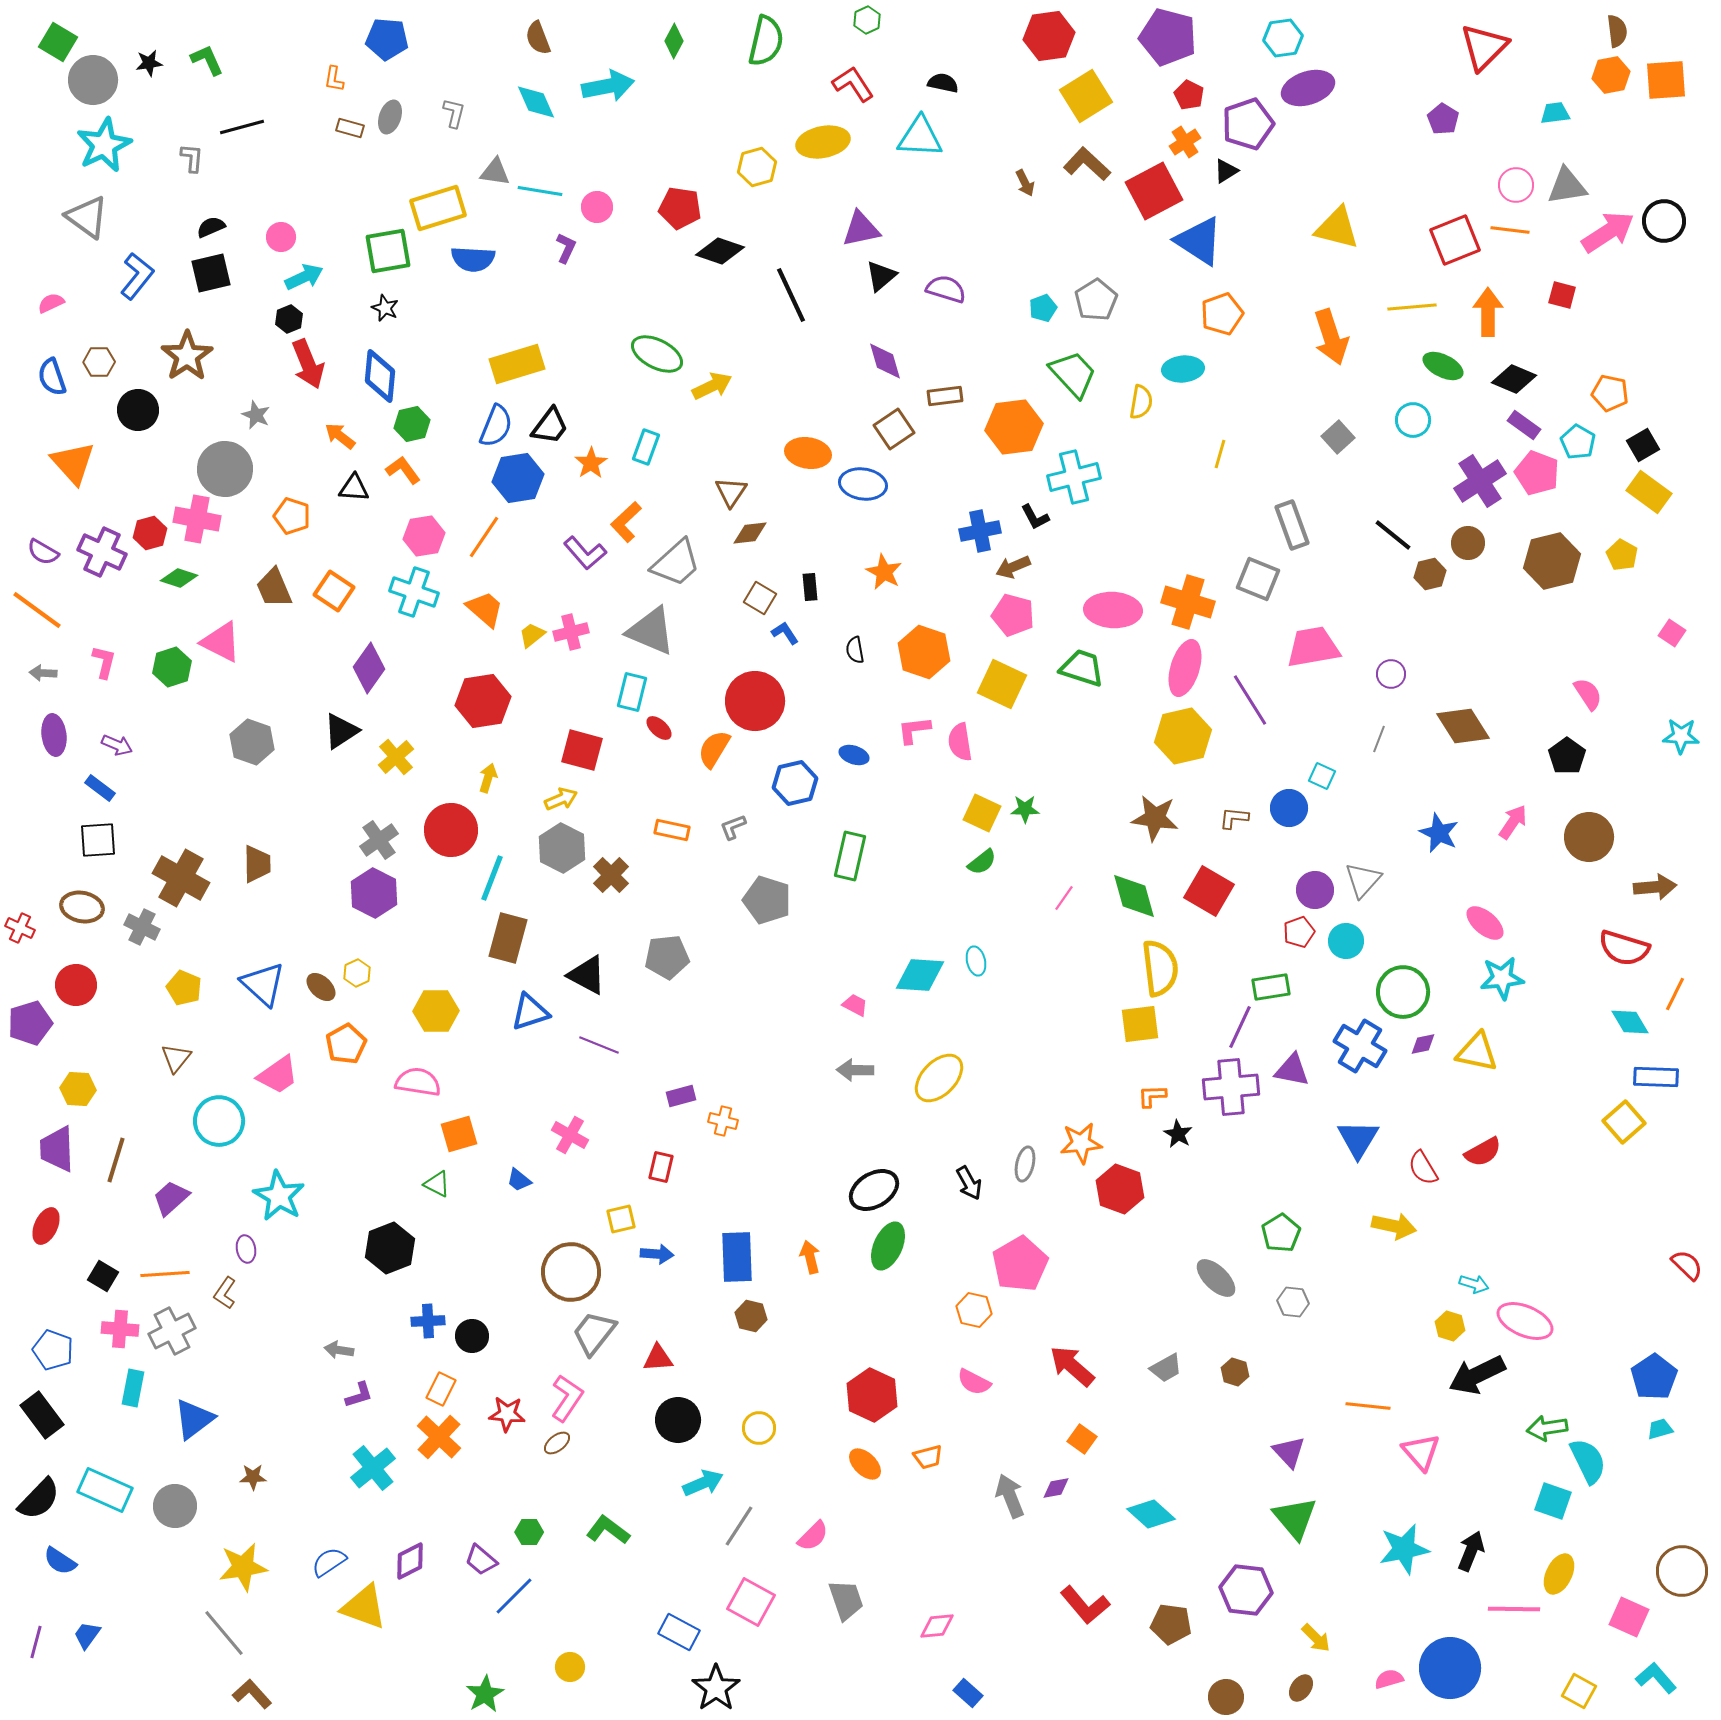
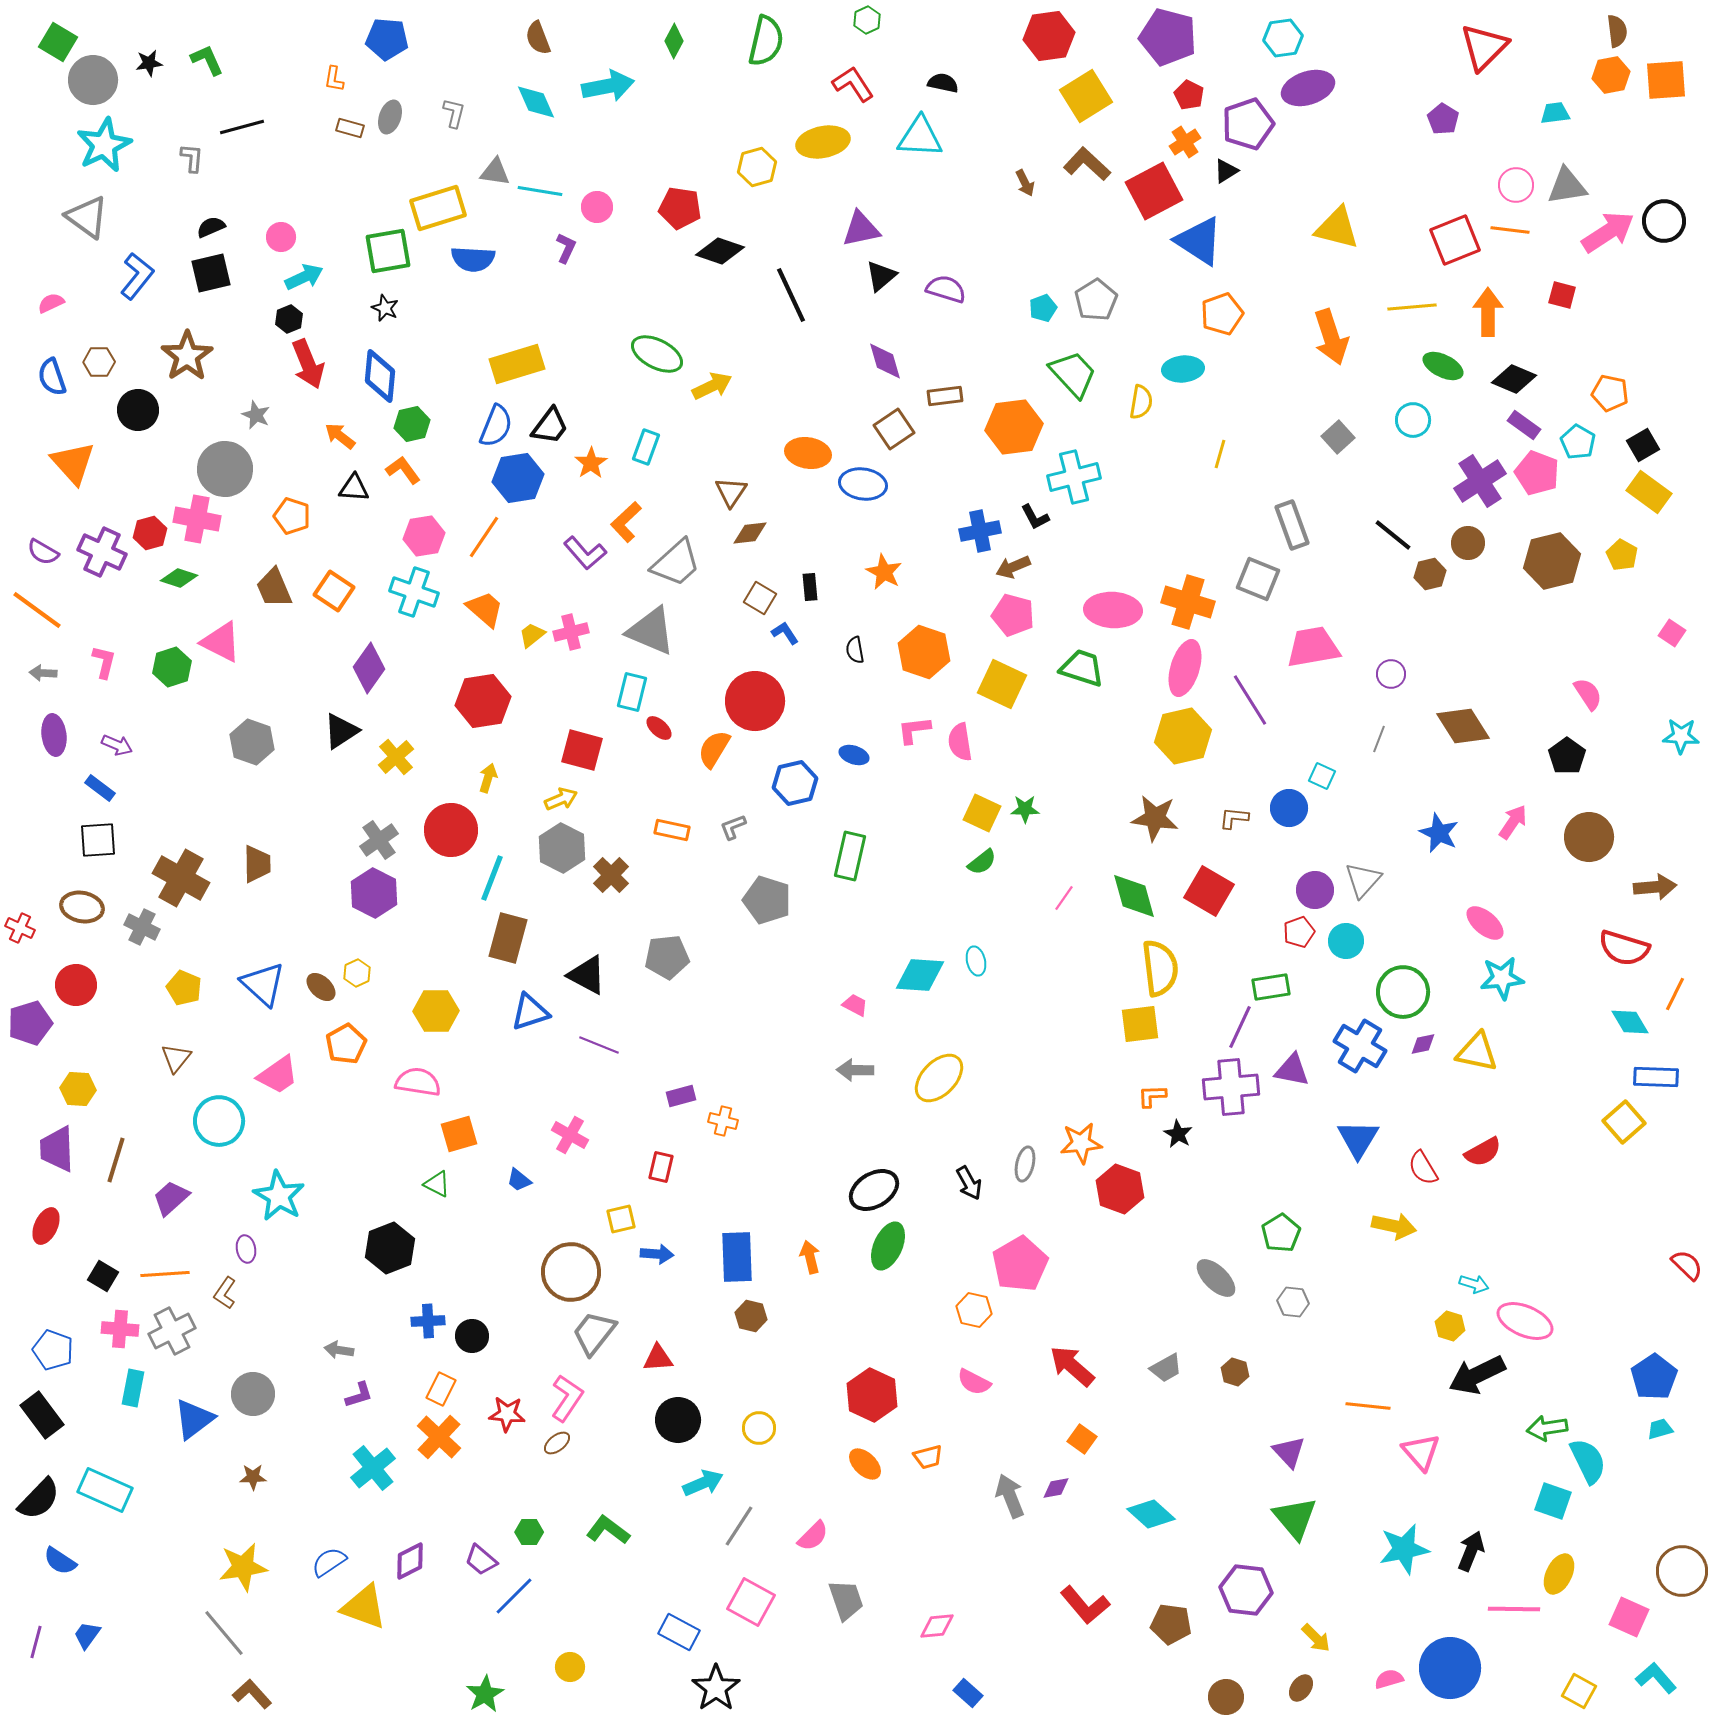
gray circle at (175, 1506): moved 78 px right, 112 px up
